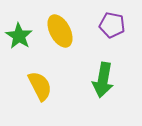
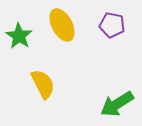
yellow ellipse: moved 2 px right, 6 px up
green arrow: moved 14 px right, 24 px down; rotated 48 degrees clockwise
yellow semicircle: moved 3 px right, 2 px up
